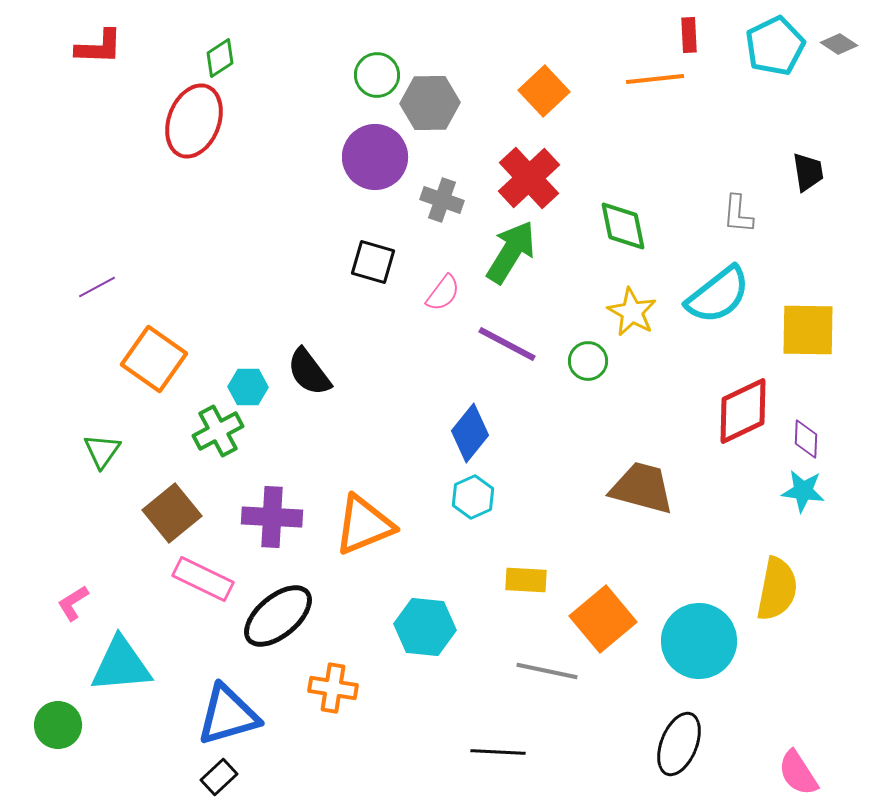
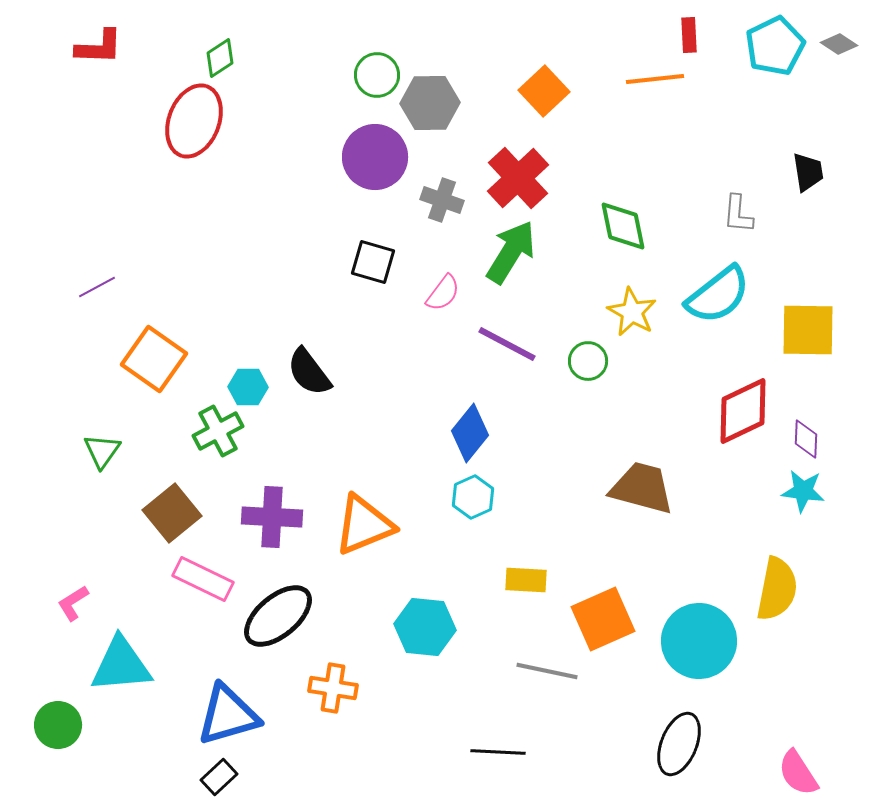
red cross at (529, 178): moved 11 px left
orange square at (603, 619): rotated 16 degrees clockwise
